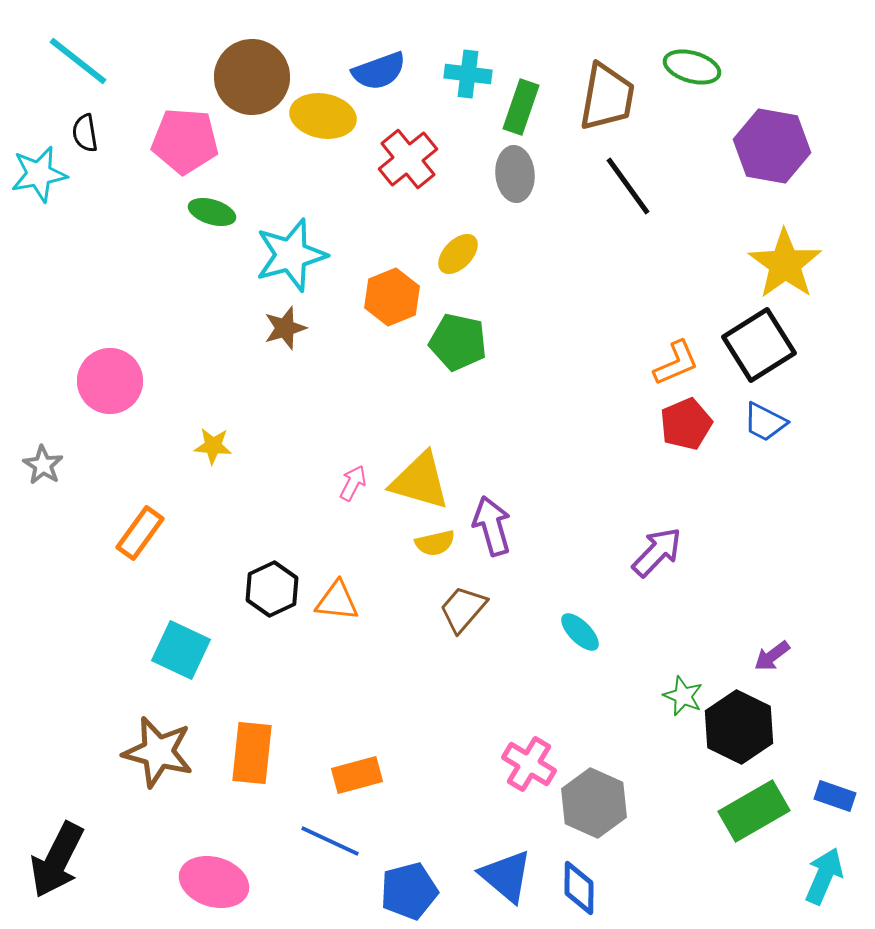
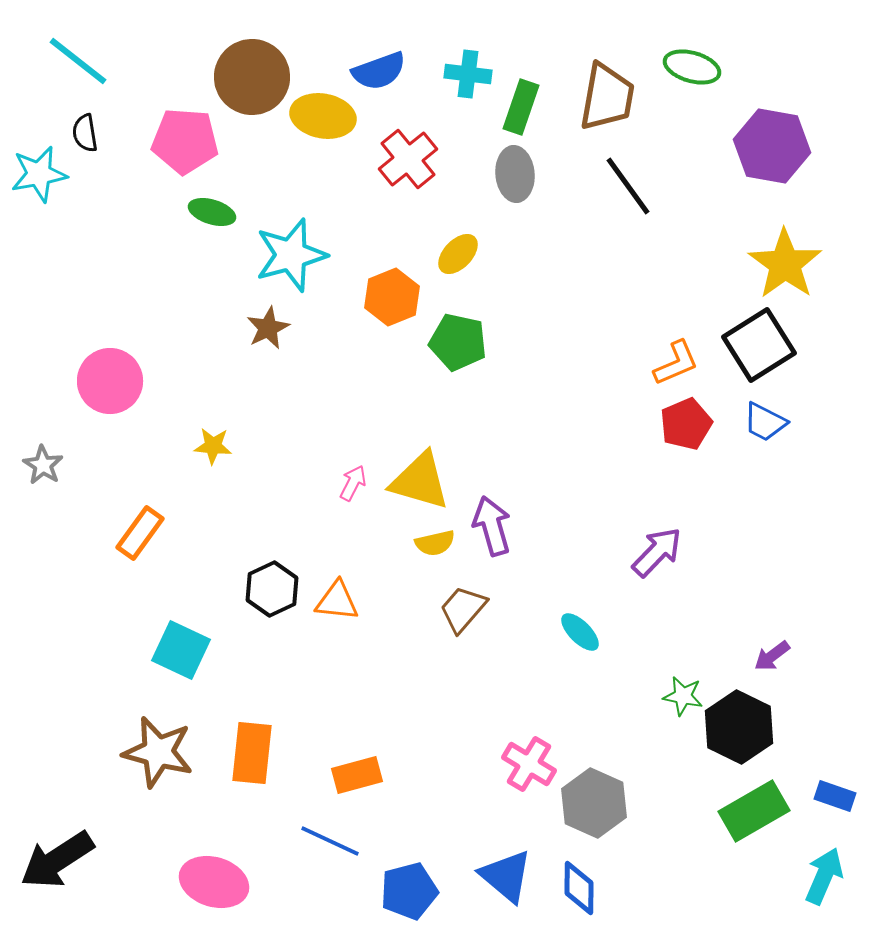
brown star at (285, 328): moved 17 px left; rotated 9 degrees counterclockwise
green star at (683, 696): rotated 12 degrees counterclockwise
black arrow at (57, 860): rotated 30 degrees clockwise
